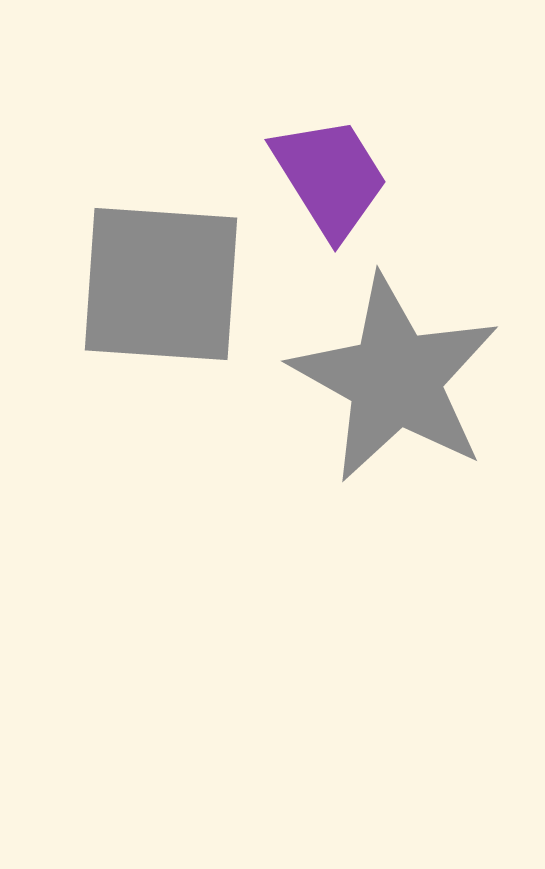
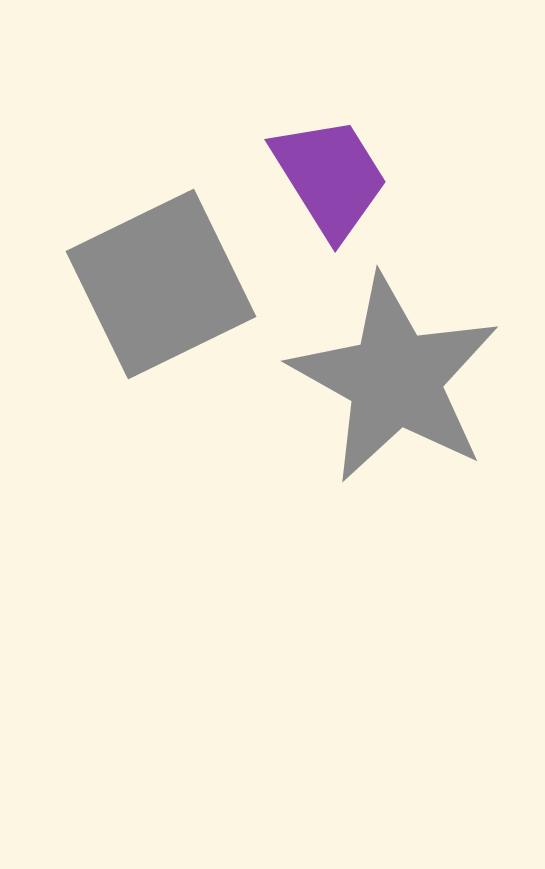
gray square: rotated 30 degrees counterclockwise
